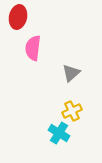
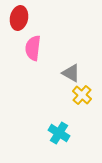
red ellipse: moved 1 px right, 1 px down
gray triangle: rotated 48 degrees counterclockwise
yellow cross: moved 10 px right, 16 px up; rotated 24 degrees counterclockwise
